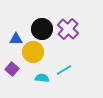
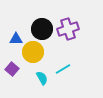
purple cross: rotated 30 degrees clockwise
cyan line: moved 1 px left, 1 px up
cyan semicircle: rotated 56 degrees clockwise
